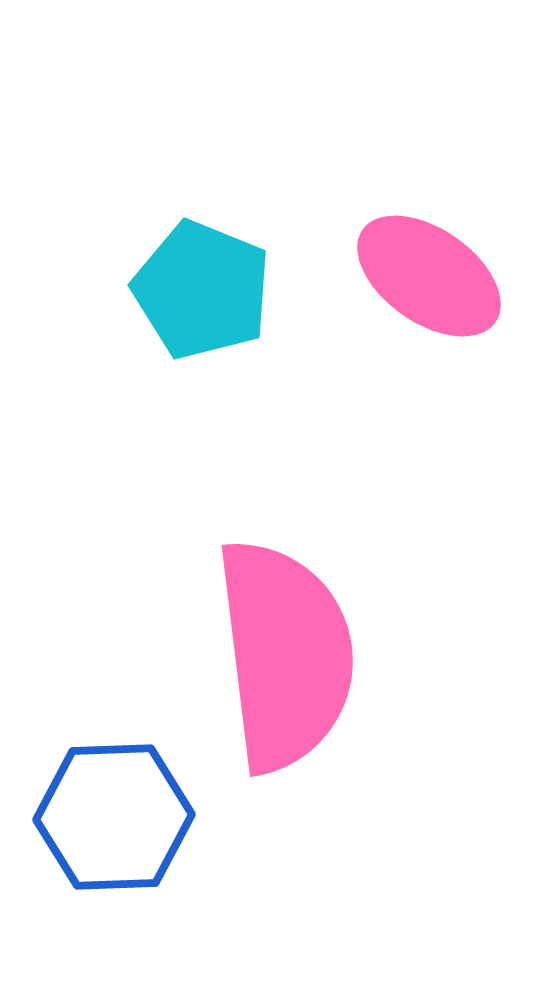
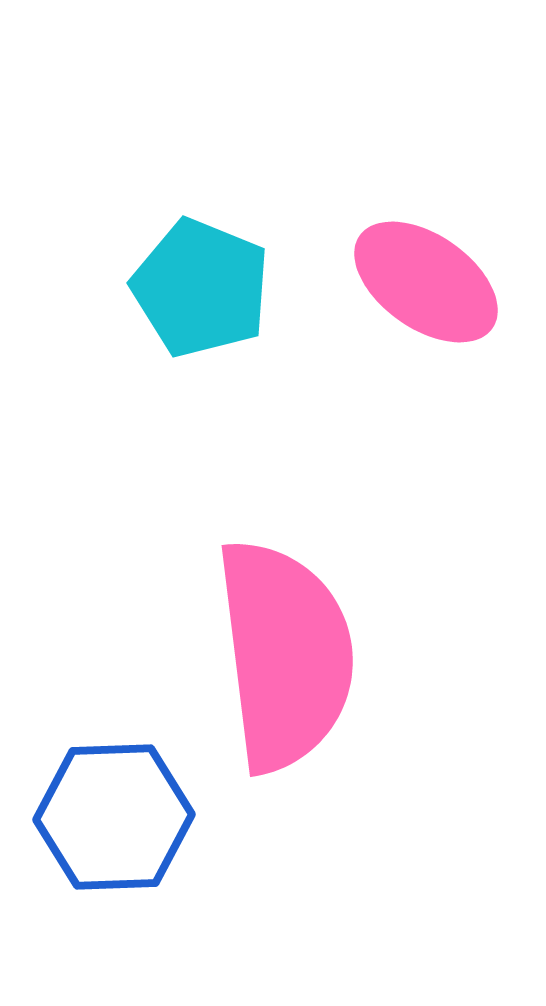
pink ellipse: moved 3 px left, 6 px down
cyan pentagon: moved 1 px left, 2 px up
